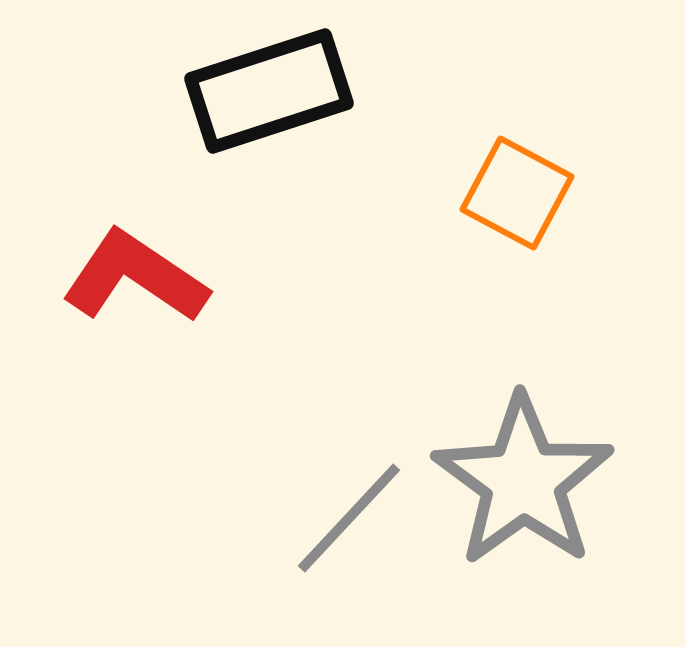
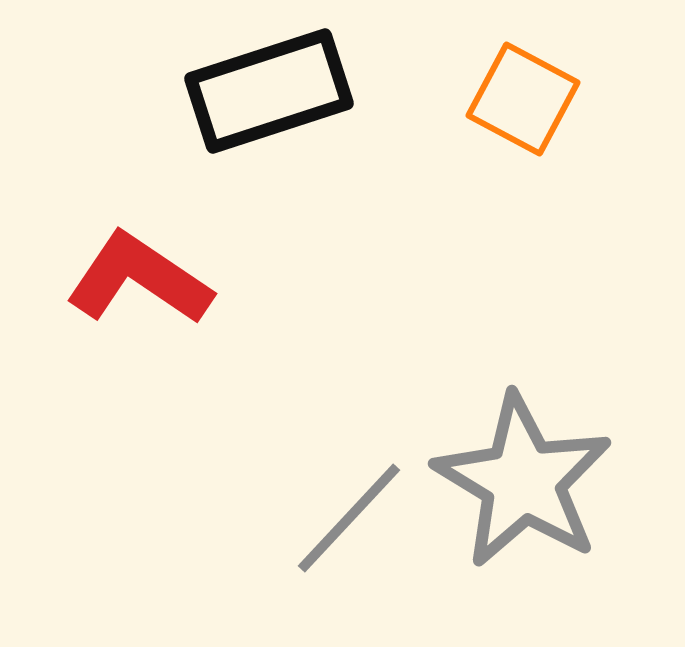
orange square: moved 6 px right, 94 px up
red L-shape: moved 4 px right, 2 px down
gray star: rotated 5 degrees counterclockwise
